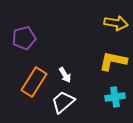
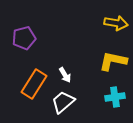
orange rectangle: moved 2 px down
